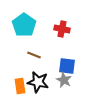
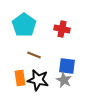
black star: moved 2 px up
orange rectangle: moved 8 px up
